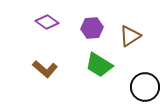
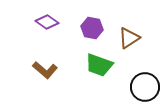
purple hexagon: rotated 15 degrees clockwise
brown triangle: moved 1 px left, 2 px down
green trapezoid: rotated 12 degrees counterclockwise
brown L-shape: moved 1 px down
